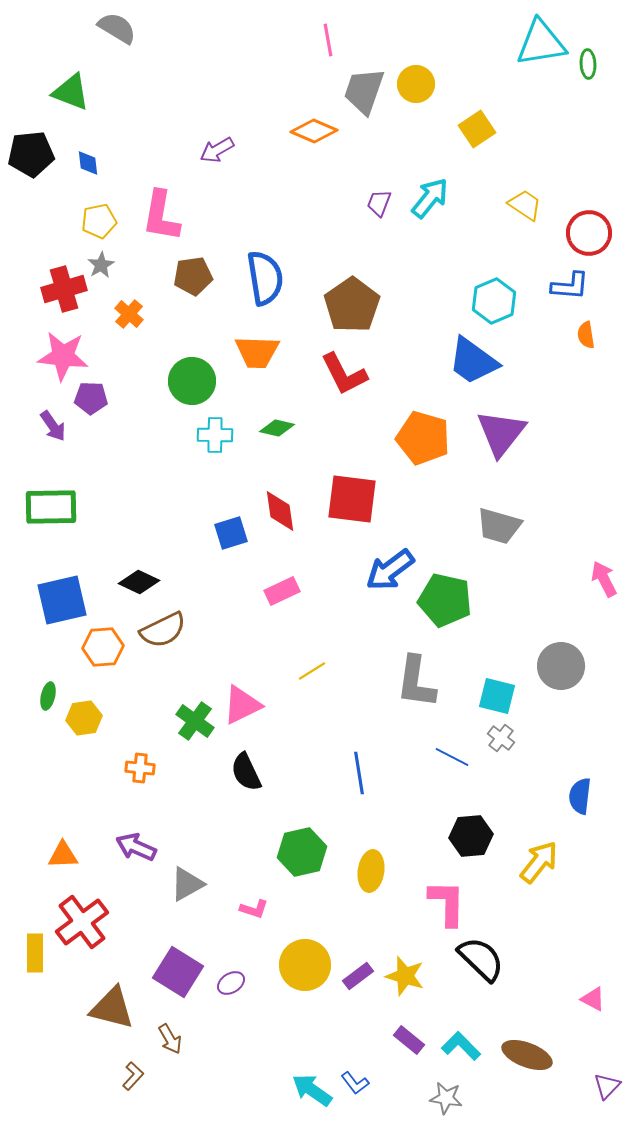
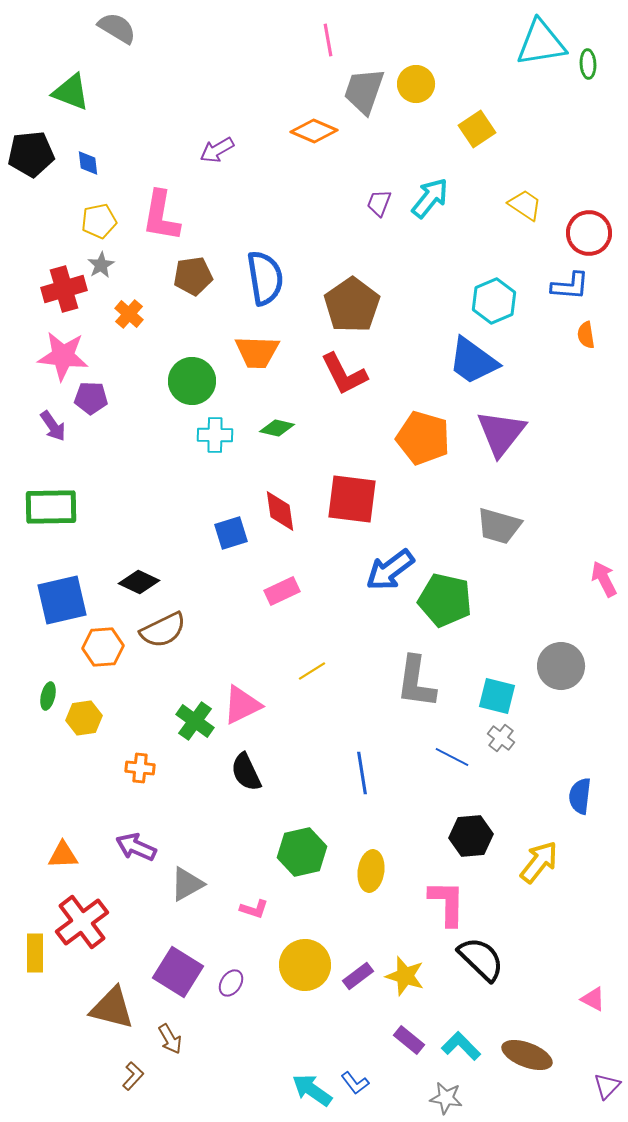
blue line at (359, 773): moved 3 px right
purple ellipse at (231, 983): rotated 24 degrees counterclockwise
